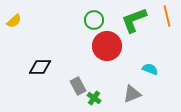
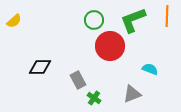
orange line: rotated 15 degrees clockwise
green L-shape: moved 1 px left
red circle: moved 3 px right
gray rectangle: moved 6 px up
